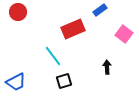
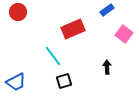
blue rectangle: moved 7 px right
